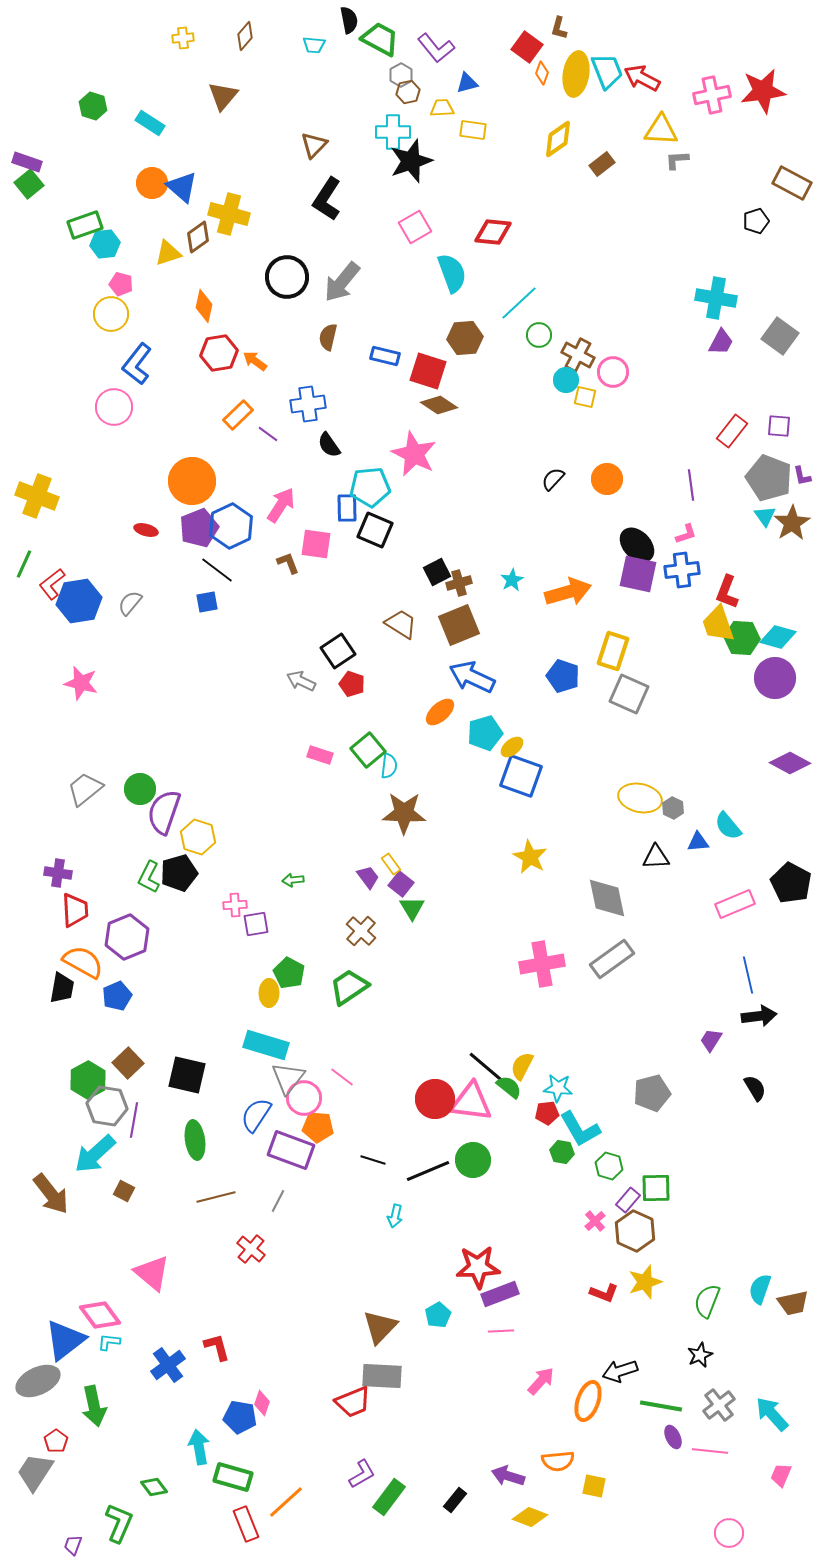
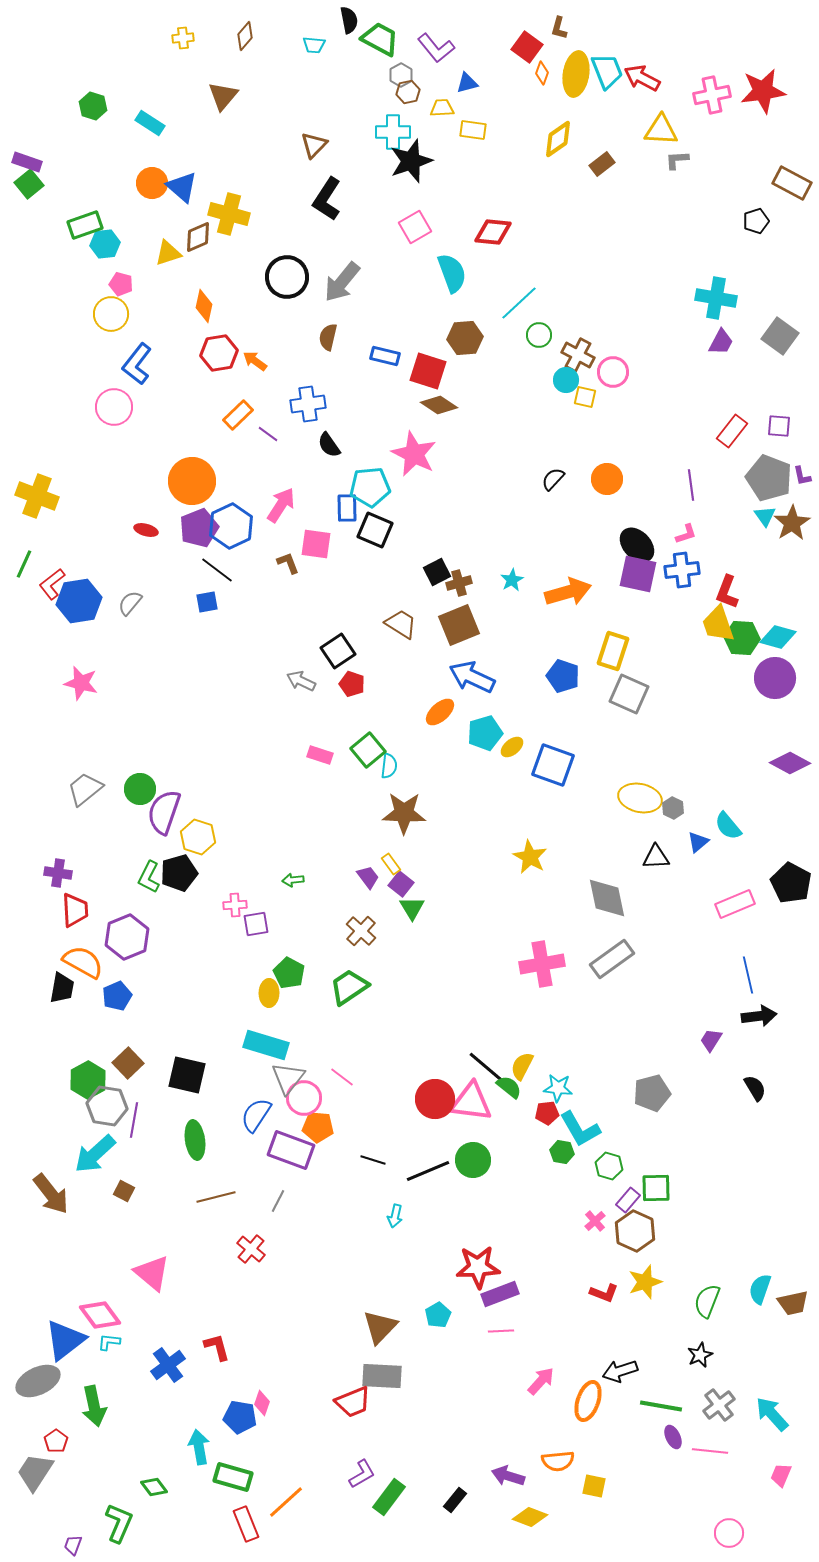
brown diamond at (198, 237): rotated 12 degrees clockwise
blue square at (521, 776): moved 32 px right, 11 px up
blue triangle at (698, 842): rotated 35 degrees counterclockwise
